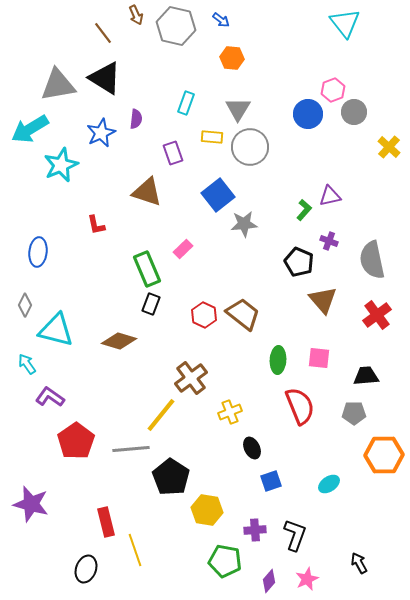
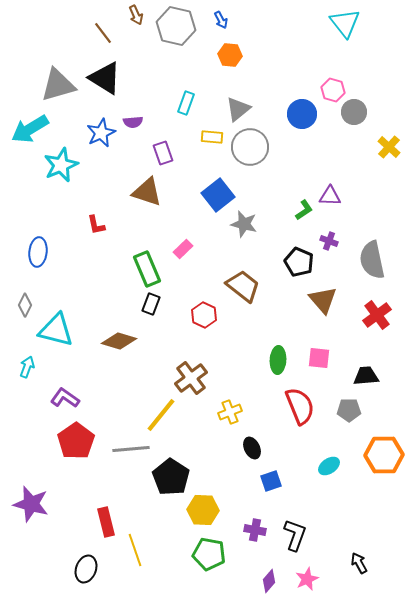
blue arrow at (221, 20): rotated 24 degrees clockwise
orange hexagon at (232, 58): moved 2 px left, 3 px up
gray triangle at (58, 85): rotated 6 degrees counterclockwise
pink hexagon at (333, 90): rotated 25 degrees counterclockwise
gray triangle at (238, 109): rotated 20 degrees clockwise
blue circle at (308, 114): moved 6 px left
purple semicircle at (136, 119): moved 3 px left, 3 px down; rotated 78 degrees clockwise
purple rectangle at (173, 153): moved 10 px left
purple triangle at (330, 196): rotated 15 degrees clockwise
green L-shape at (304, 210): rotated 15 degrees clockwise
gray star at (244, 224): rotated 20 degrees clockwise
brown trapezoid at (243, 314): moved 28 px up
cyan arrow at (27, 364): moved 3 px down; rotated 55 degrees clockwise
purple L-shape at (50, 397): moved 15 px right, 1 px down
gray pentagon at (354, 413): moved 5 px left, 3 px up
cyan ellipse at (329, 484): moved 18 px up
yellow hexagon at (207, 510): moved 4 px left; rotated 8 degrees counterclockwise
purple cross at (255, 530): rotated 15 degrees clockwise
green pentagon at (225, 561): moved 16 px left, 7 px up
